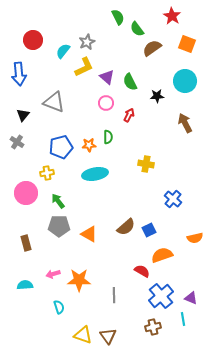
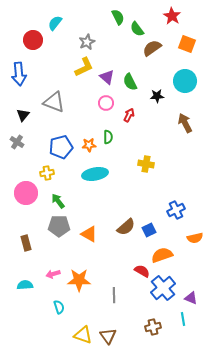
cyan semicircle at (63, 51): moved 8 px left, 28 px up
blue cross at (173, 199): moved 3 px right, 11 px down; rotated 24 degrees clockwise
blue cross at (161, 296): moved 2 px right, 8 px up
